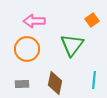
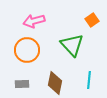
pink arrow: rotated 15 degrees counterclockwise
green triangle: rotated 20 degrees counterclockwise
orange circle: moved 1 px down
cyan line: moved 5 px left
